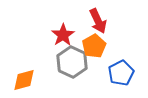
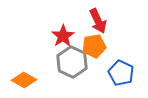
red star: moved 1 px down
orange pentagon: rotated 20 degrees clockwise
blue pentagon: rotated 20 degrees counterclockwise
orange diamond: rotated 45 degrees clockwise
